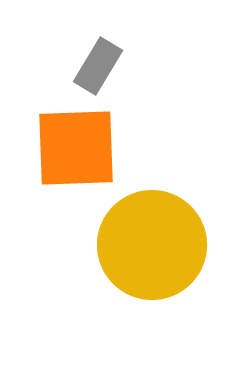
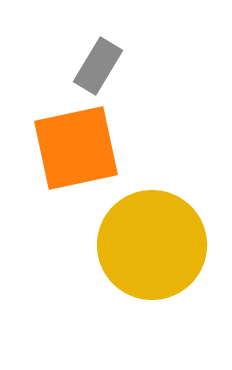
orange square: rotated 10 degrees counterclockwise
